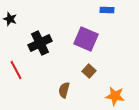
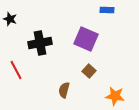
black cross: rotated 15 degrees clockwise
